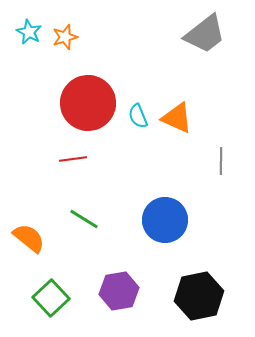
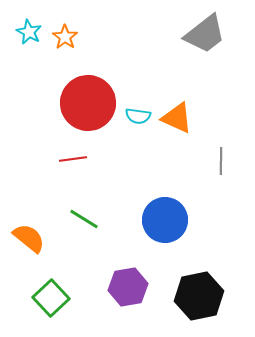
orange star: rotated 20 degrees counterclockwise
cyan semicircle: rotated 60 degrees counterclockwise
purple hexagon: moved 9 px right, 4 px up
